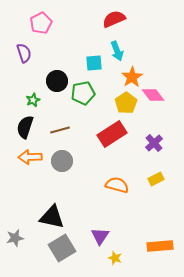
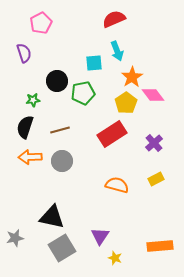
green star: rotated 16 degrees clockwise
